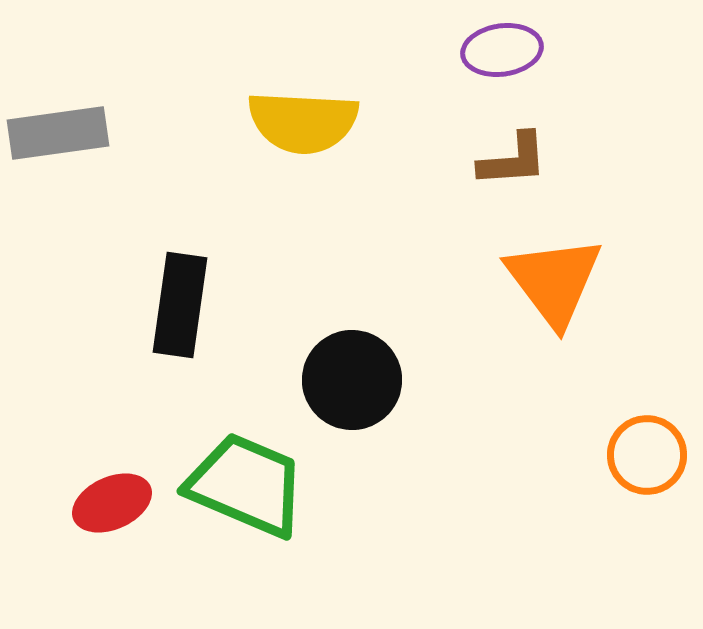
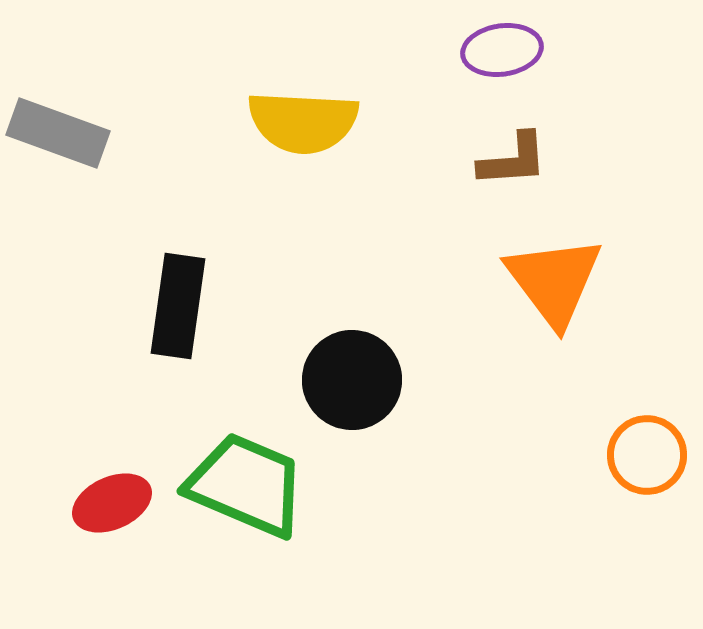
gray rectangle: rotated 28 degrees clockwise
black rectangle: moved 2 px left, 1 px down
